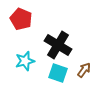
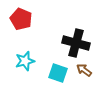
black cross: moved 18 px right, 2 px up; rotated 16 degrees counterclockwise
brown arrow: rotated 91 degrees counterclockwise
